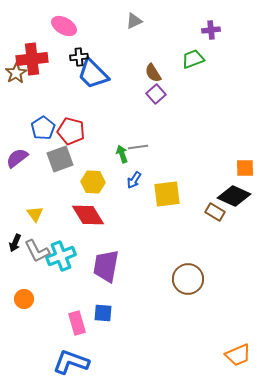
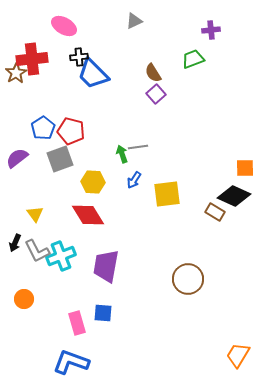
orange trapezoid: rotated 144 degrees clockwise
